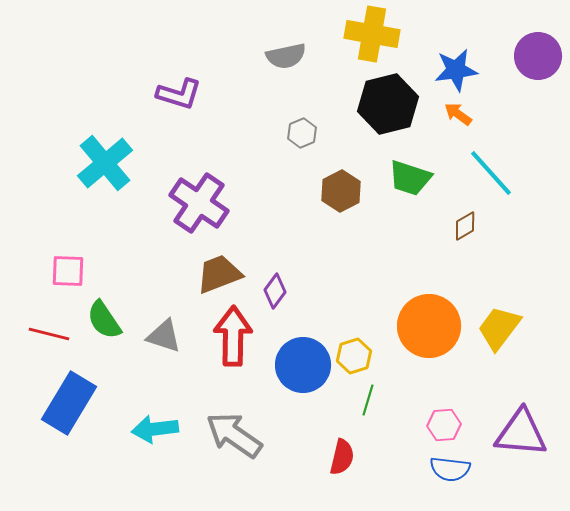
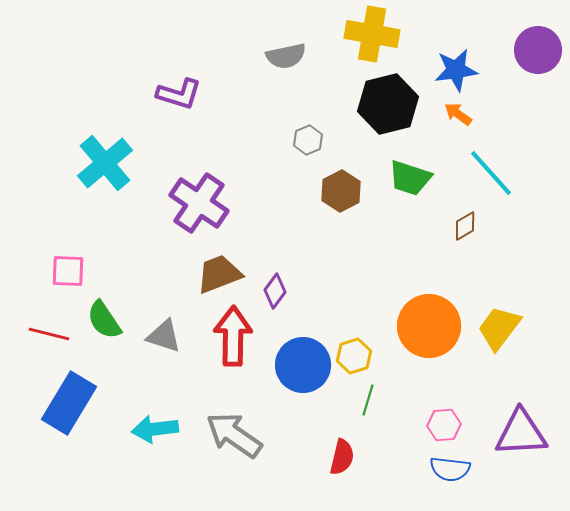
purple circle: moved 6 px up
gray hexagon: moved 6 px right, 7 px down
purple triangle: rotated 8 degrees counterclockwise
